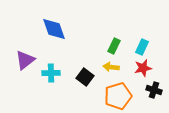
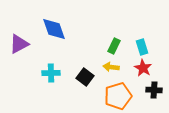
cyan rectangle: rotated 42 degrees counterclockwise
purple triangle: moved 6 px left, 16 px up; rotated 10 degrees clockwise
red star: rotated 30 degrees counterclockwise
black cross: rotated 14 degrees counterclockwise
